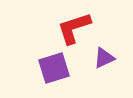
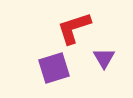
purple triangle: rotated 35 degrees counterclockwise
